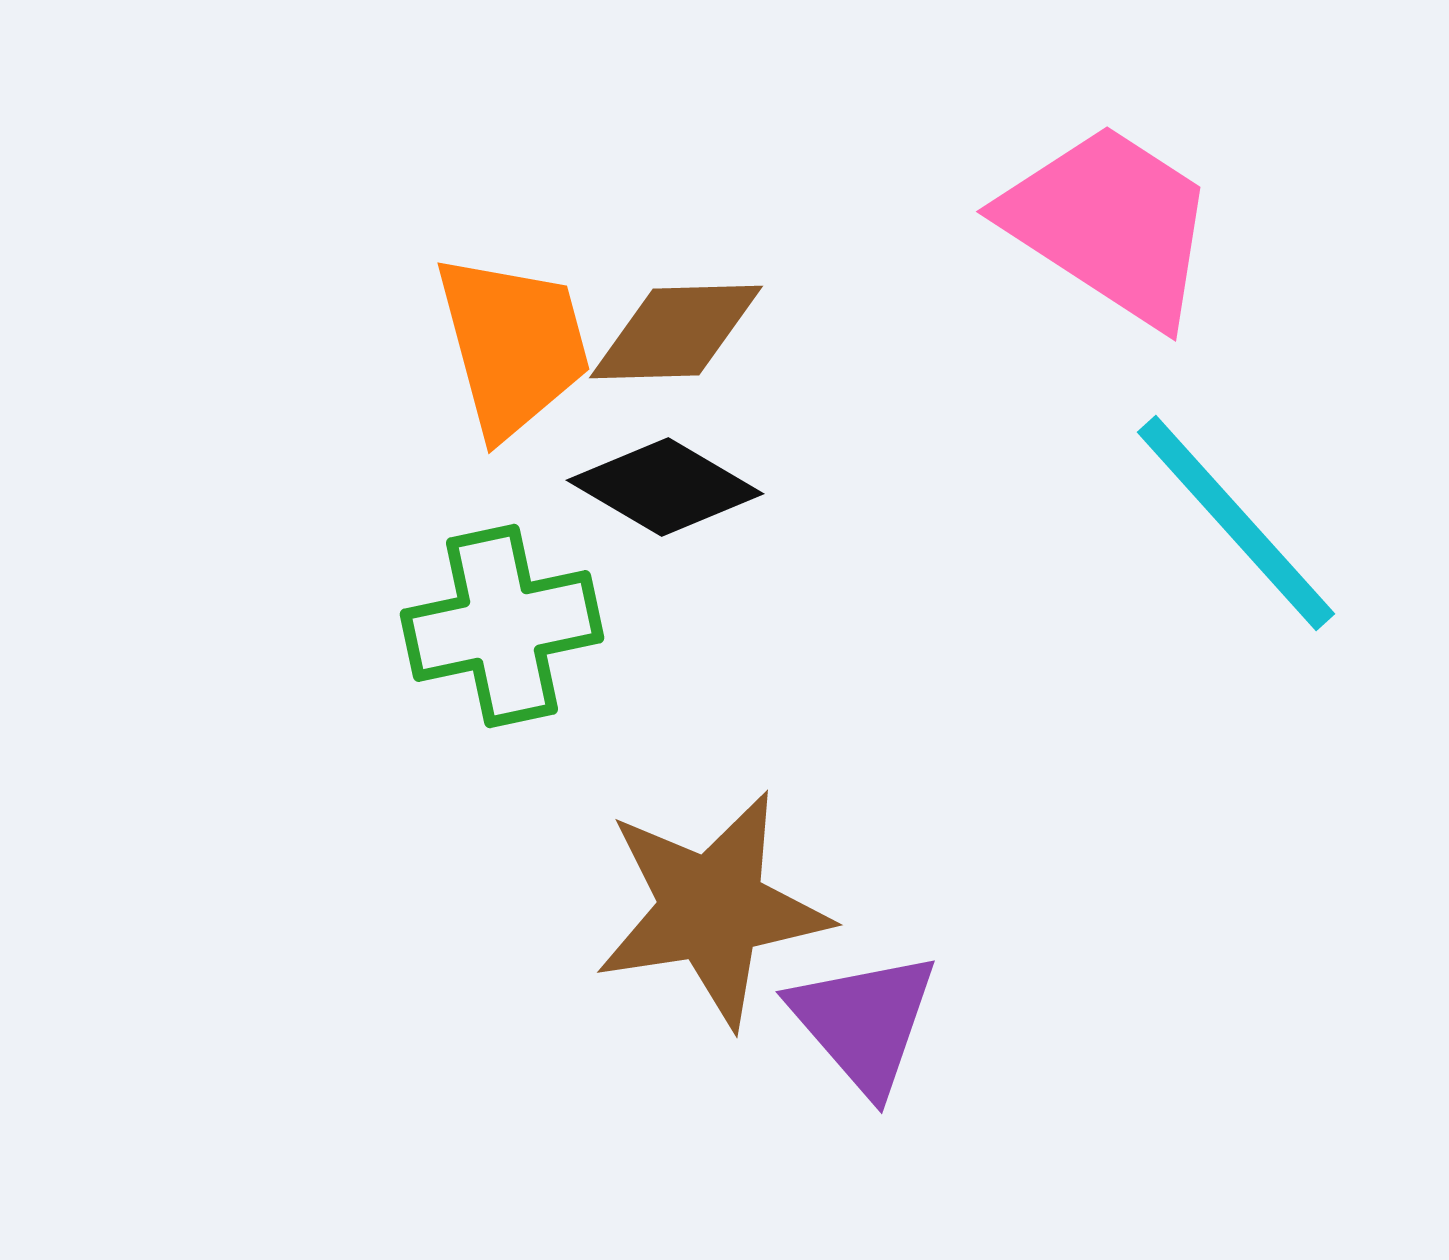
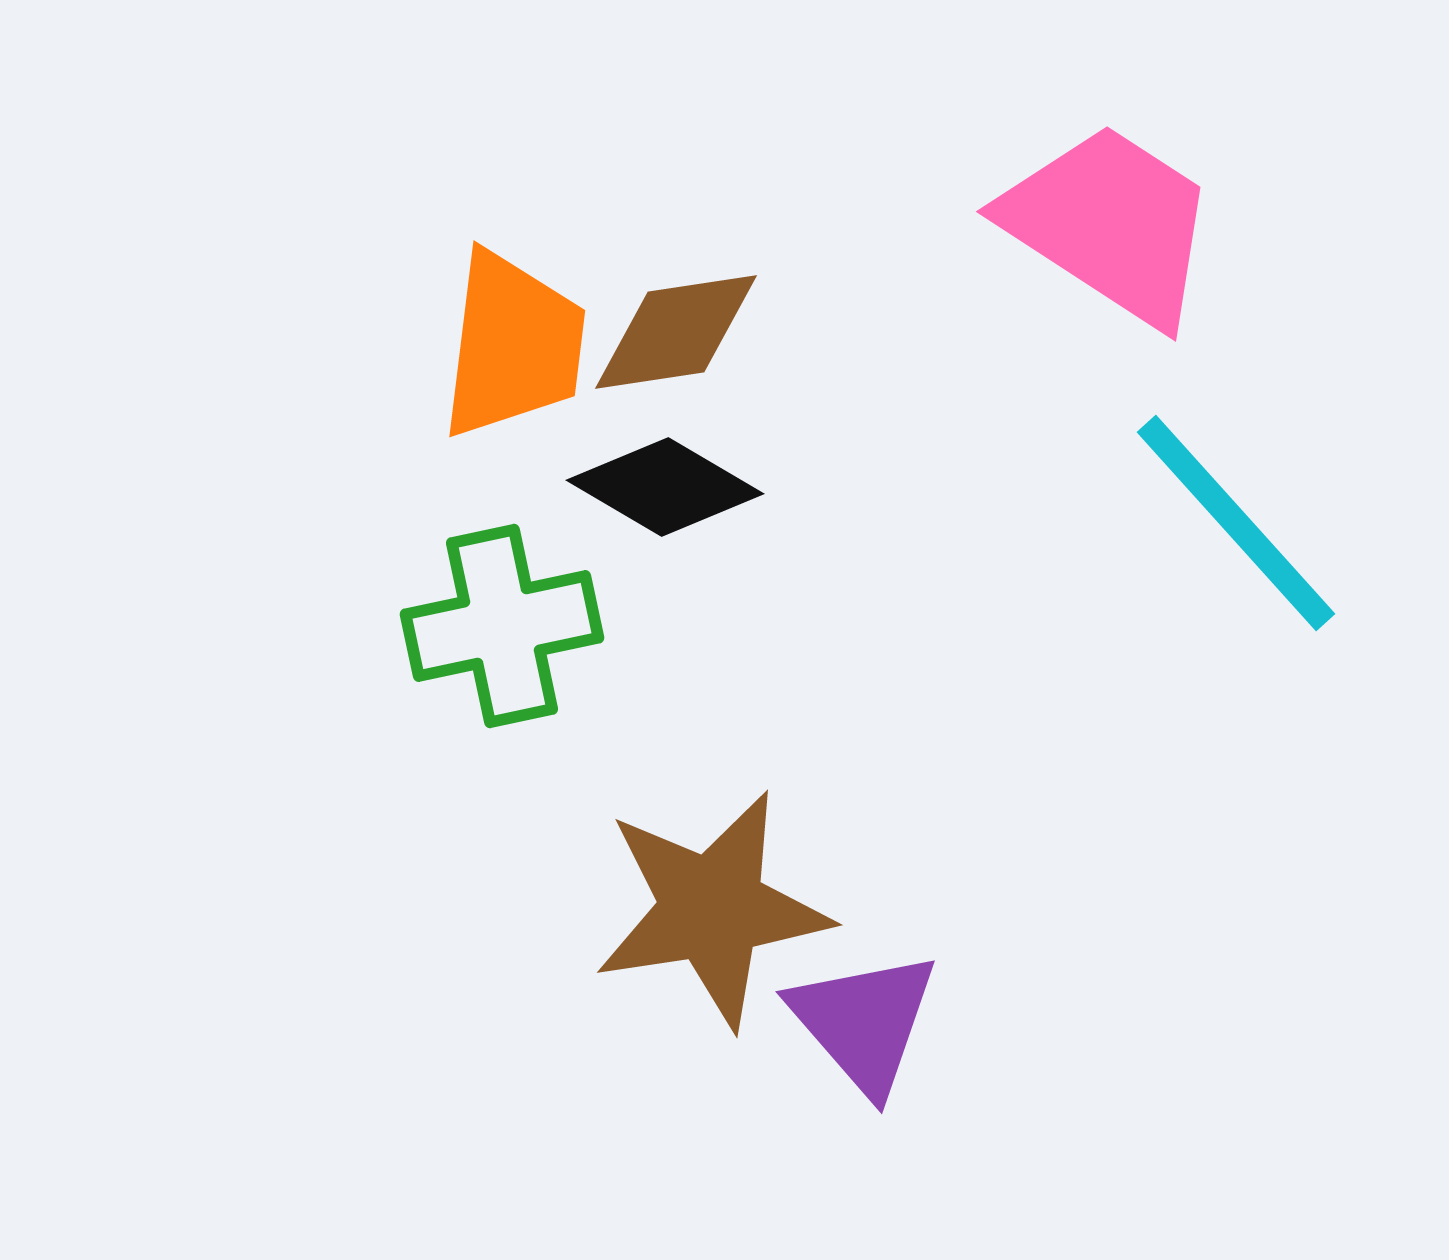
brown diamond: rotated 7 degrees counterclockwise
orange trapezoid: rotated 22 degrees clockwise
